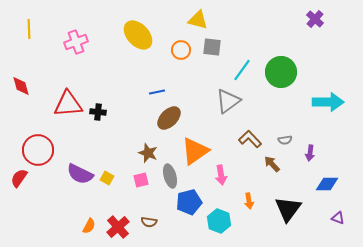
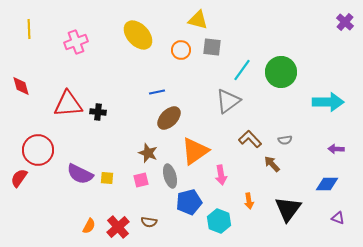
purple cross: moved 30 px right, 3 px down
purple arrow: moved 26 px right, 4 px up; rotated 84 degrees clockwise
yellow square: rotated 24 degrees counterclockwise
